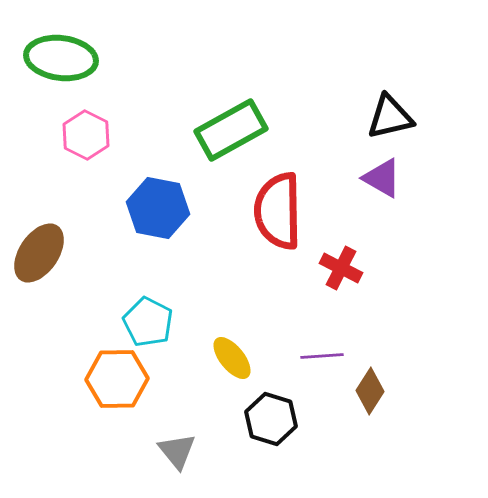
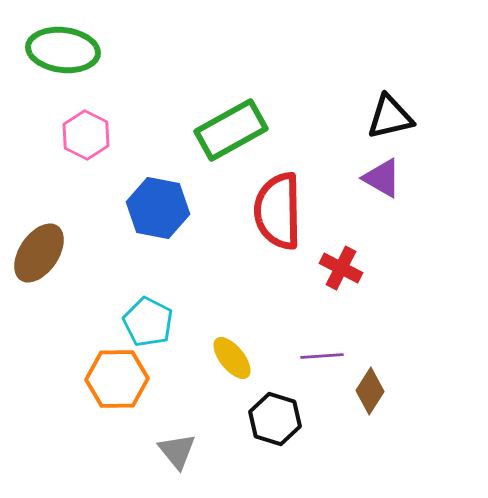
green ellipse: moved 2 px right, 8 px up
black hexagon: moved 4 px right
